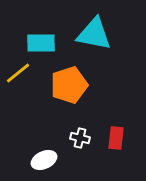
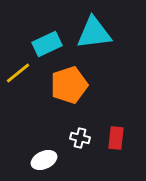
cyan triangle: moved 1 px up; rotated 18 degrees counterclockwise
cyan rectangle: moved 6 px right, 1 px down; rotated 24 degrees counterclockwise
